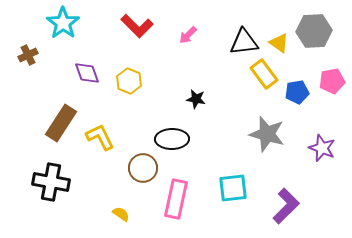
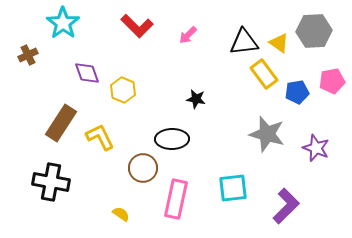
yellow hexagon: moved 6 px left, 9 px down
purple star: moved 6 px left
